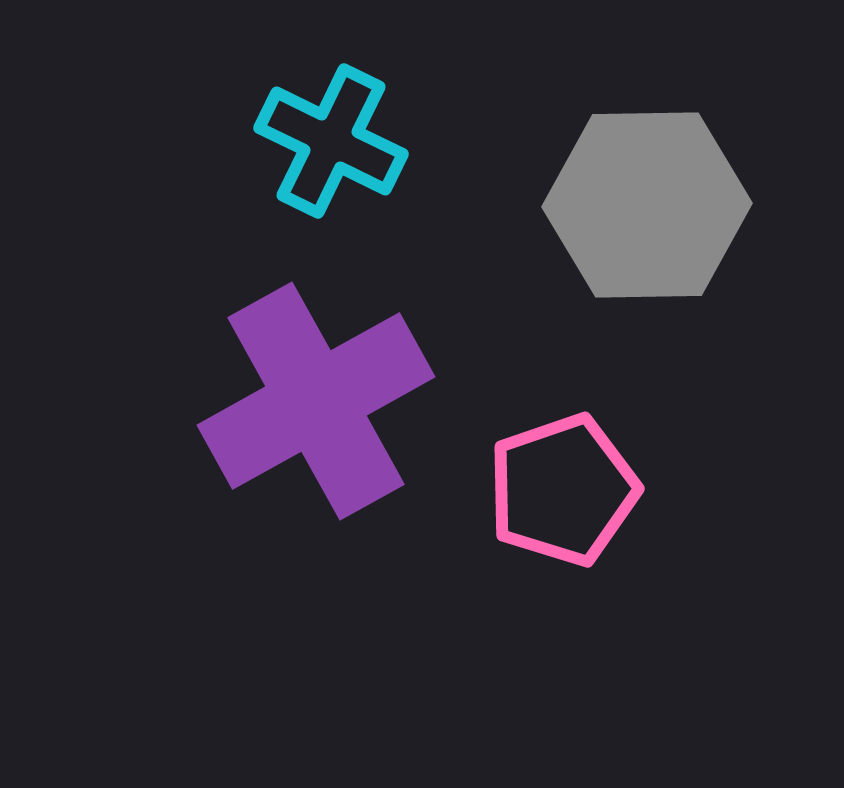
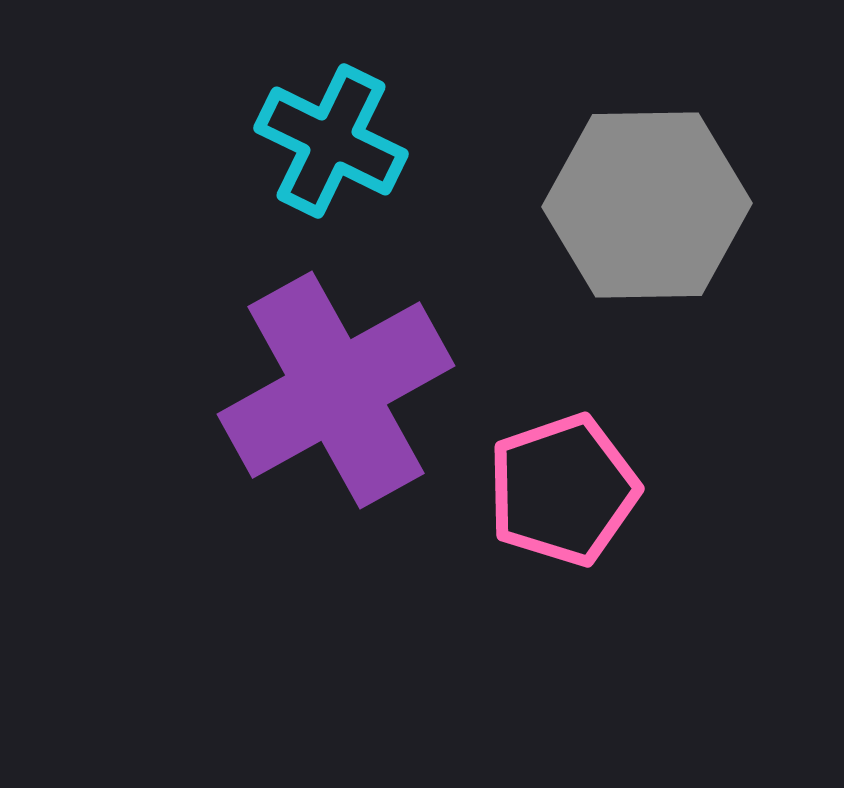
purple cross: moved 20 px right, 11 px up
